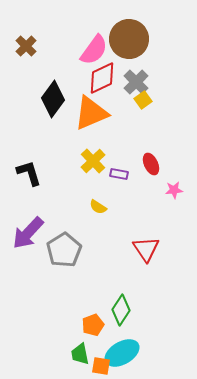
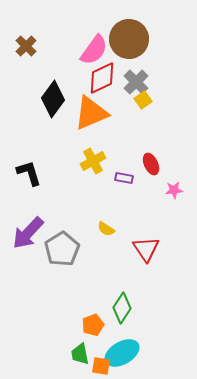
yellow cross: rotated 15 degrees clockwise
purple rectangle: moved 5 px right, 4 px down
yellow semicircle: moved 8 px right, 22 px down
gray pentagon: moved 2 px left, 1 px up
green diamond: moved 1 px right, 2 px up
